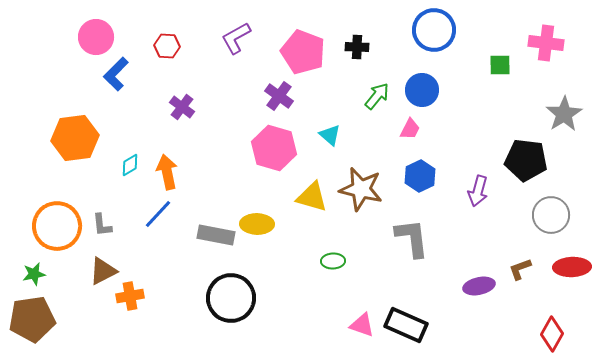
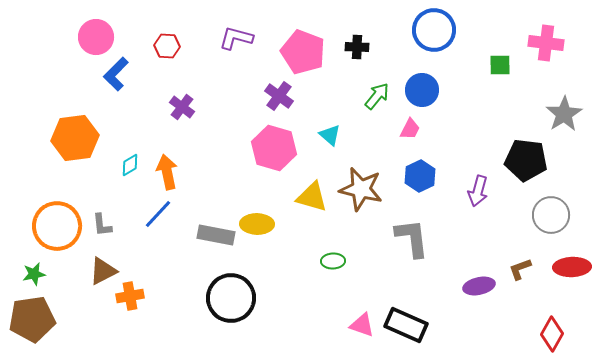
purple L-shape at (236, 38): rotated 44 degrees clockwise
